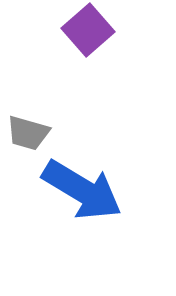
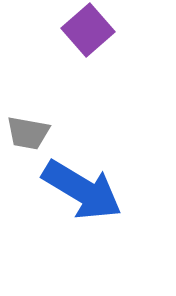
gray trapezoid: rotated 6 degrees counterclockwise
